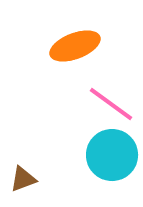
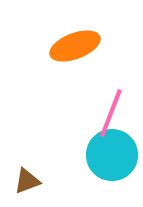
pink line: moved 9 px down; rotated 75 degrees clockwise
brown triangle: moved 4 px right, 2 px down
